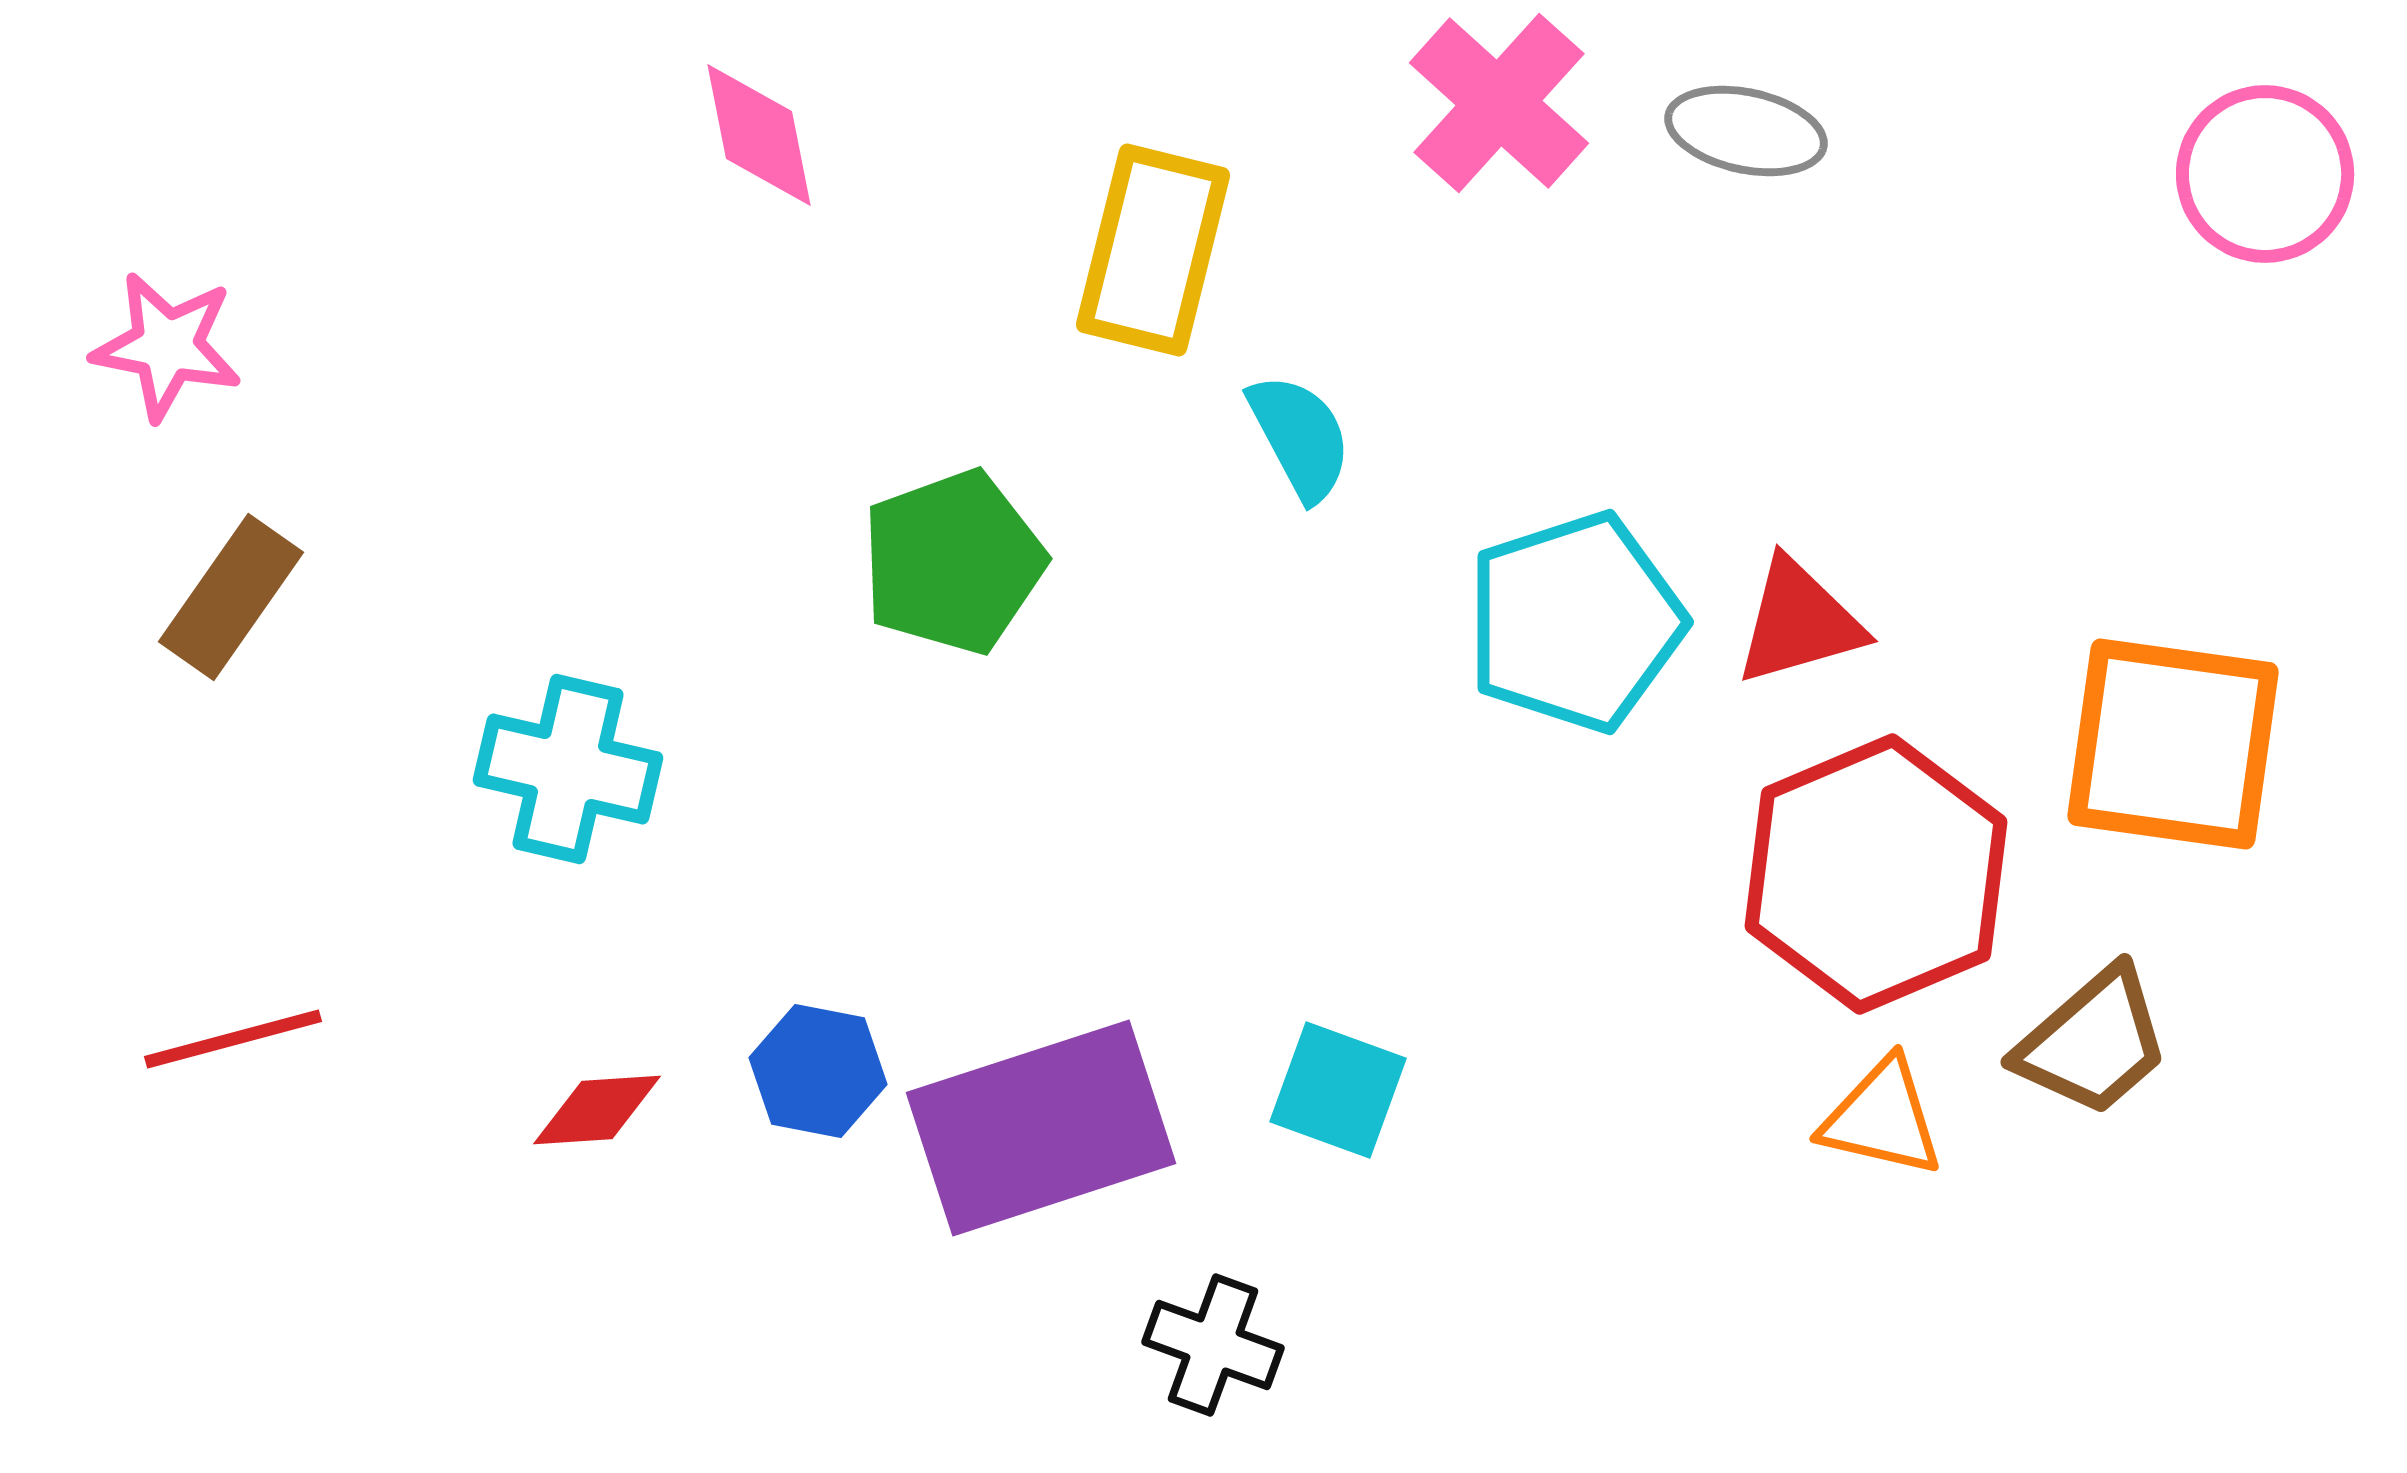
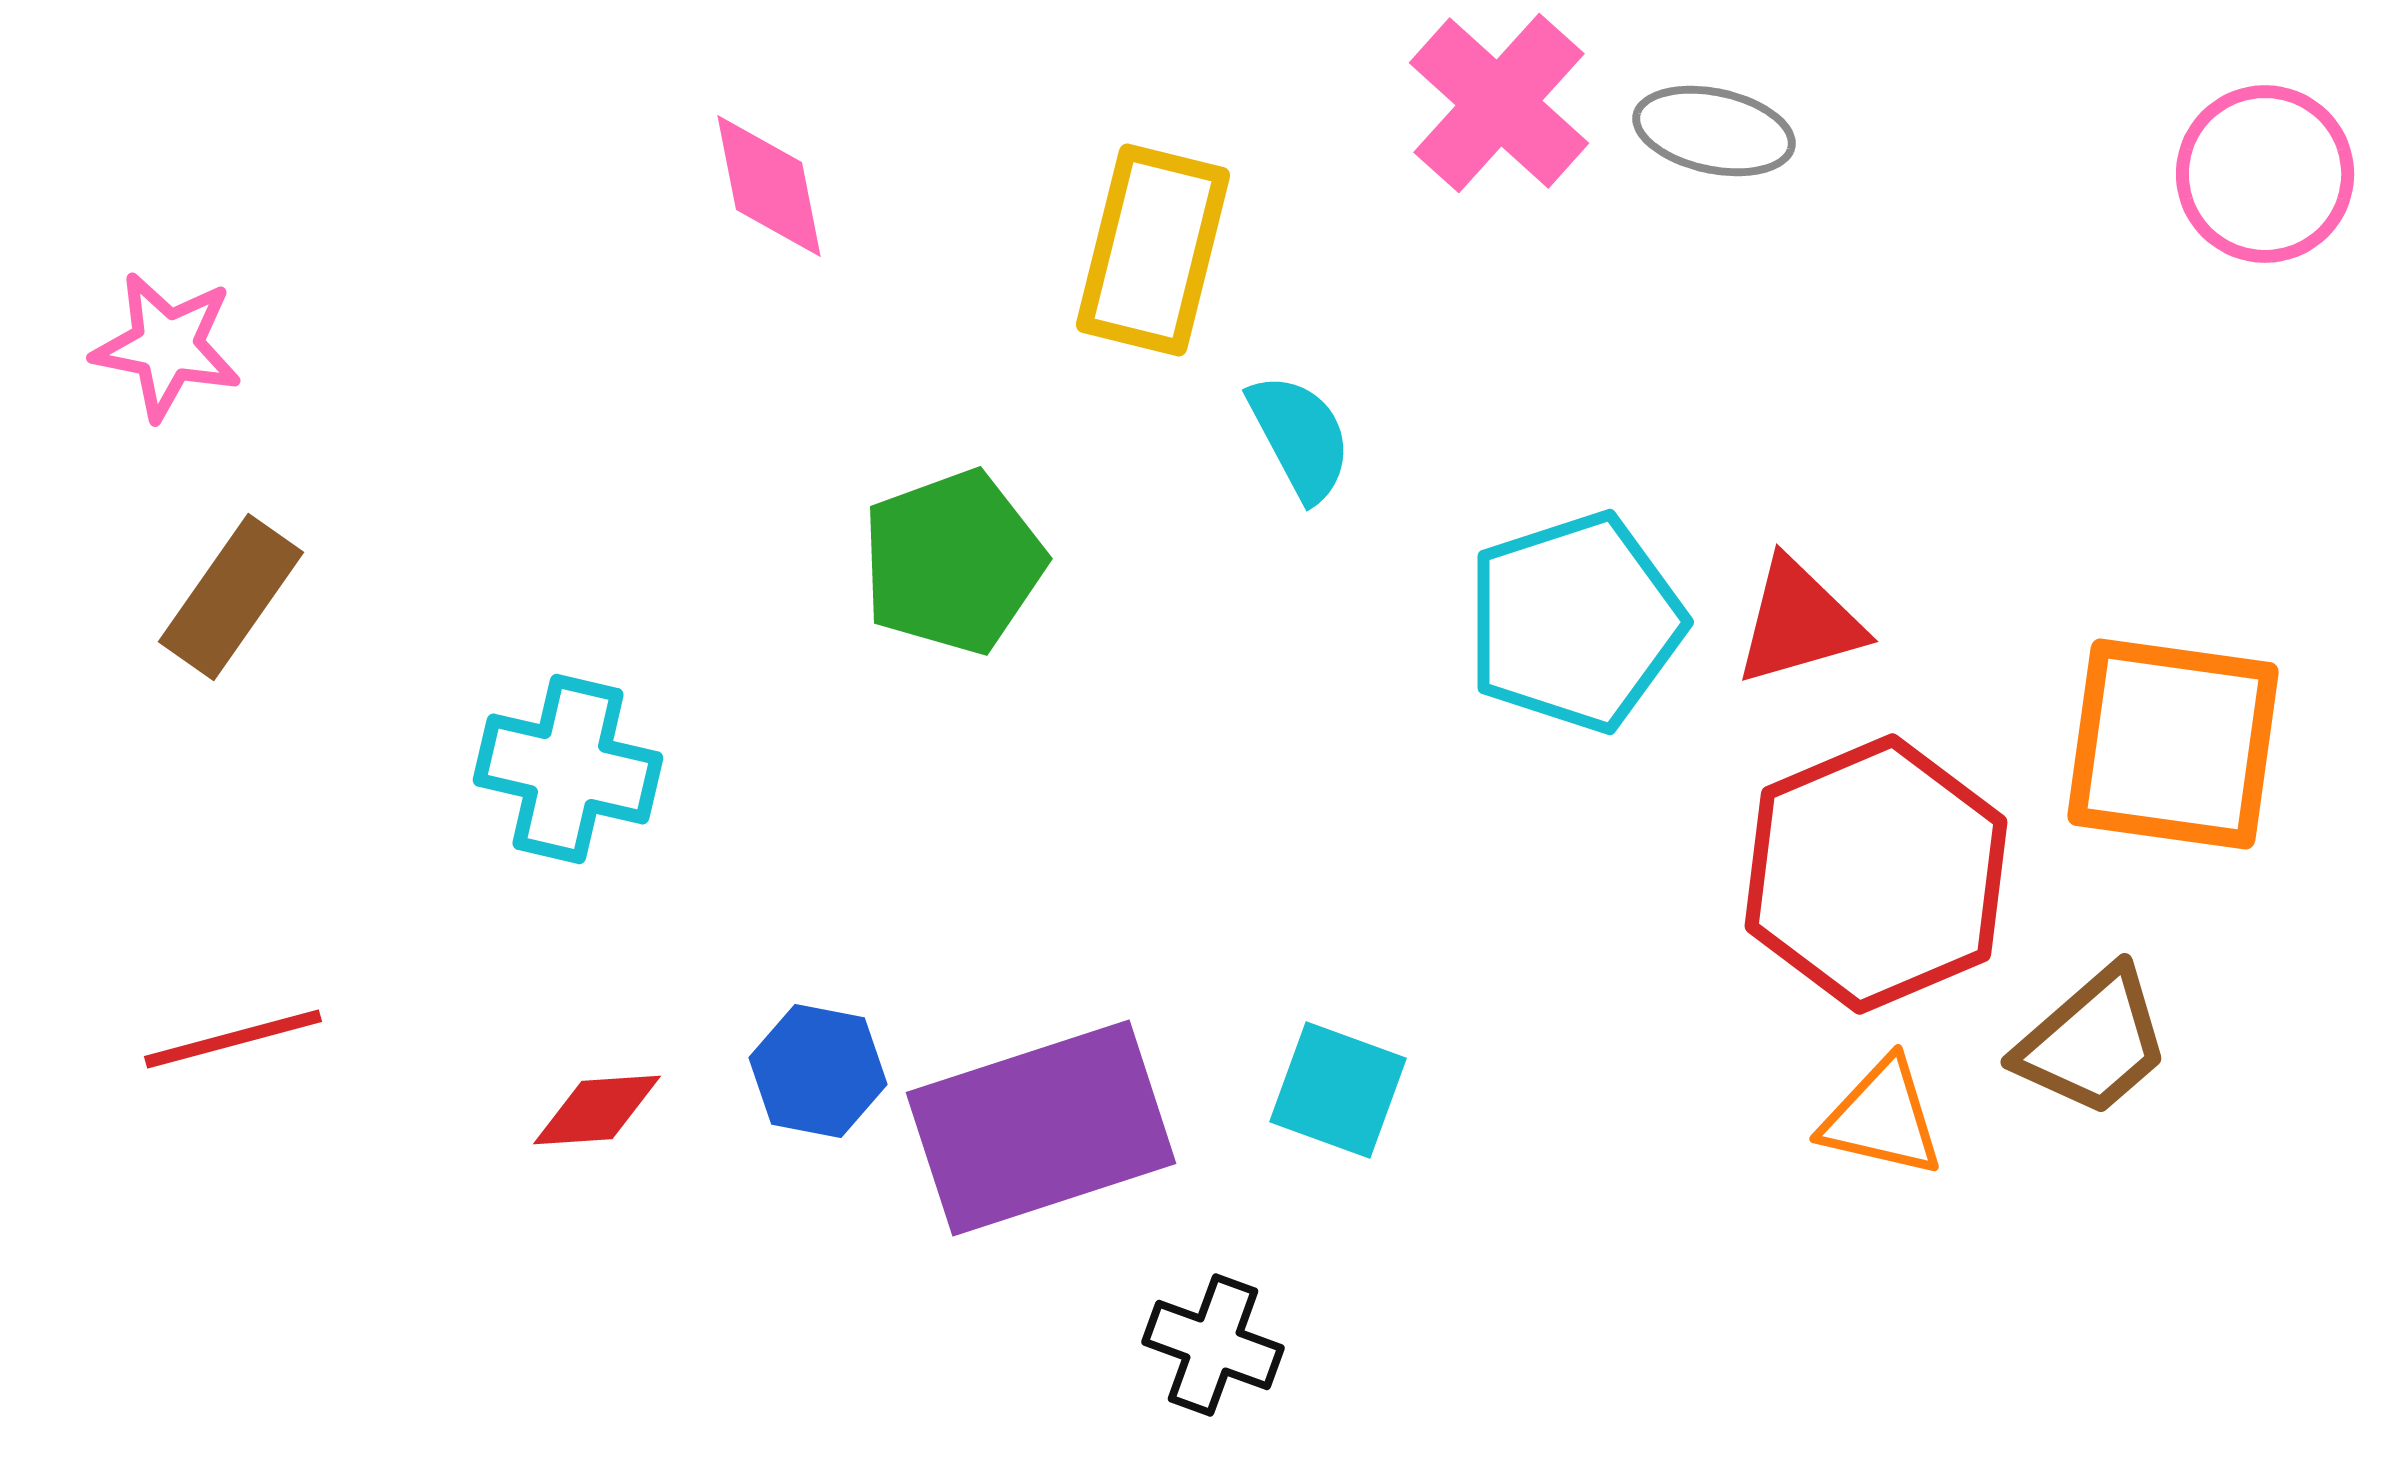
gray ellipse: moved 32 px left
pink diamond: moved 10 px right, 51 px down
